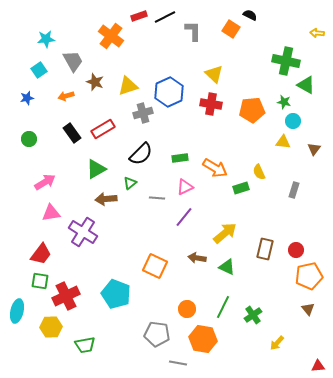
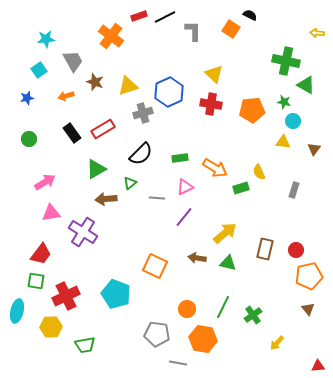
green triangle at (227, 267): moved 1 px right, 4 px up; rotated 12 degrees counterclockwise
green square at (40, 281): moved 4 px left
